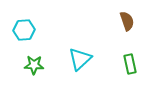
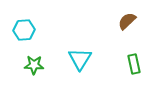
brown semicircle: rotated 114 degrees counterclockwise
cyan triangle: rotated 15 degrees counterclockwise
green rectangle: moved 4 px right
